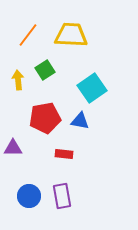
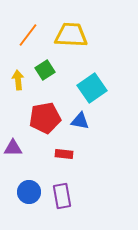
blue circle: moved 4 px up
